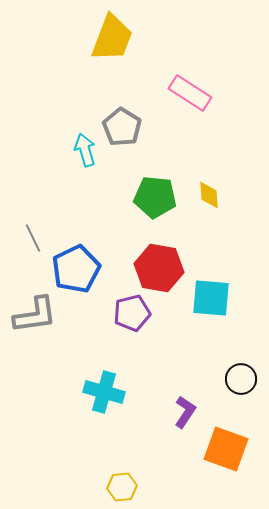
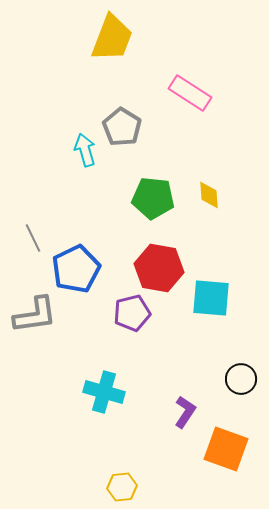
green pentagon: moved 2 px left, 1 px down
